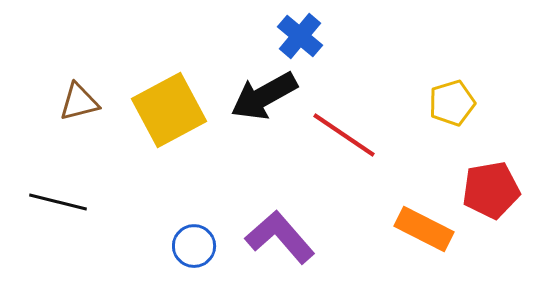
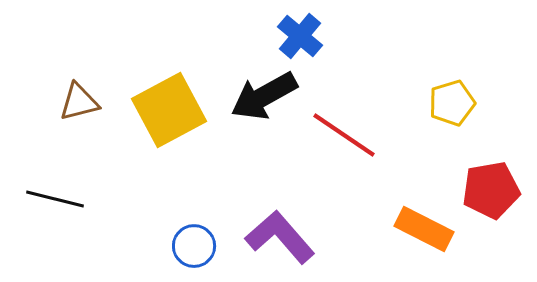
black line: moved 3 px left, 3 px up
